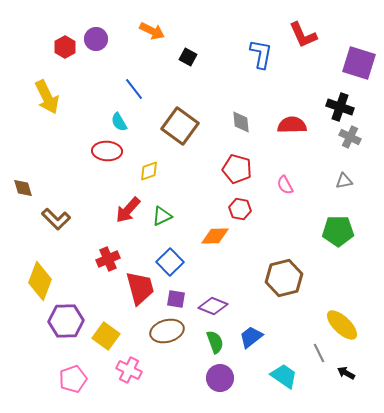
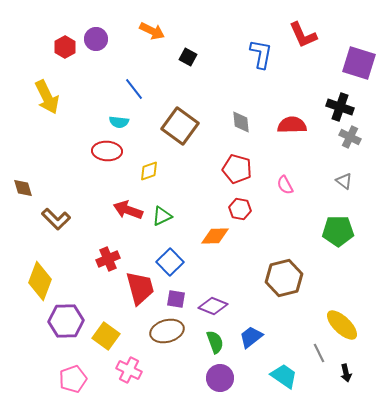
cyan semicircle at (119, 122): rotated 54 degrees counterclockwise
gray triangle at (344, 181): rotated 48 degrees clockwise
red arrow at (128, 210): rotated 68 degrees clockwise
black arrow at (346, 373): rotated 132 degrees counterclockwise
